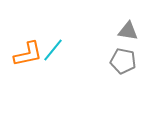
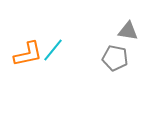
gray pentagon: moved 8 px left, 3 px up
